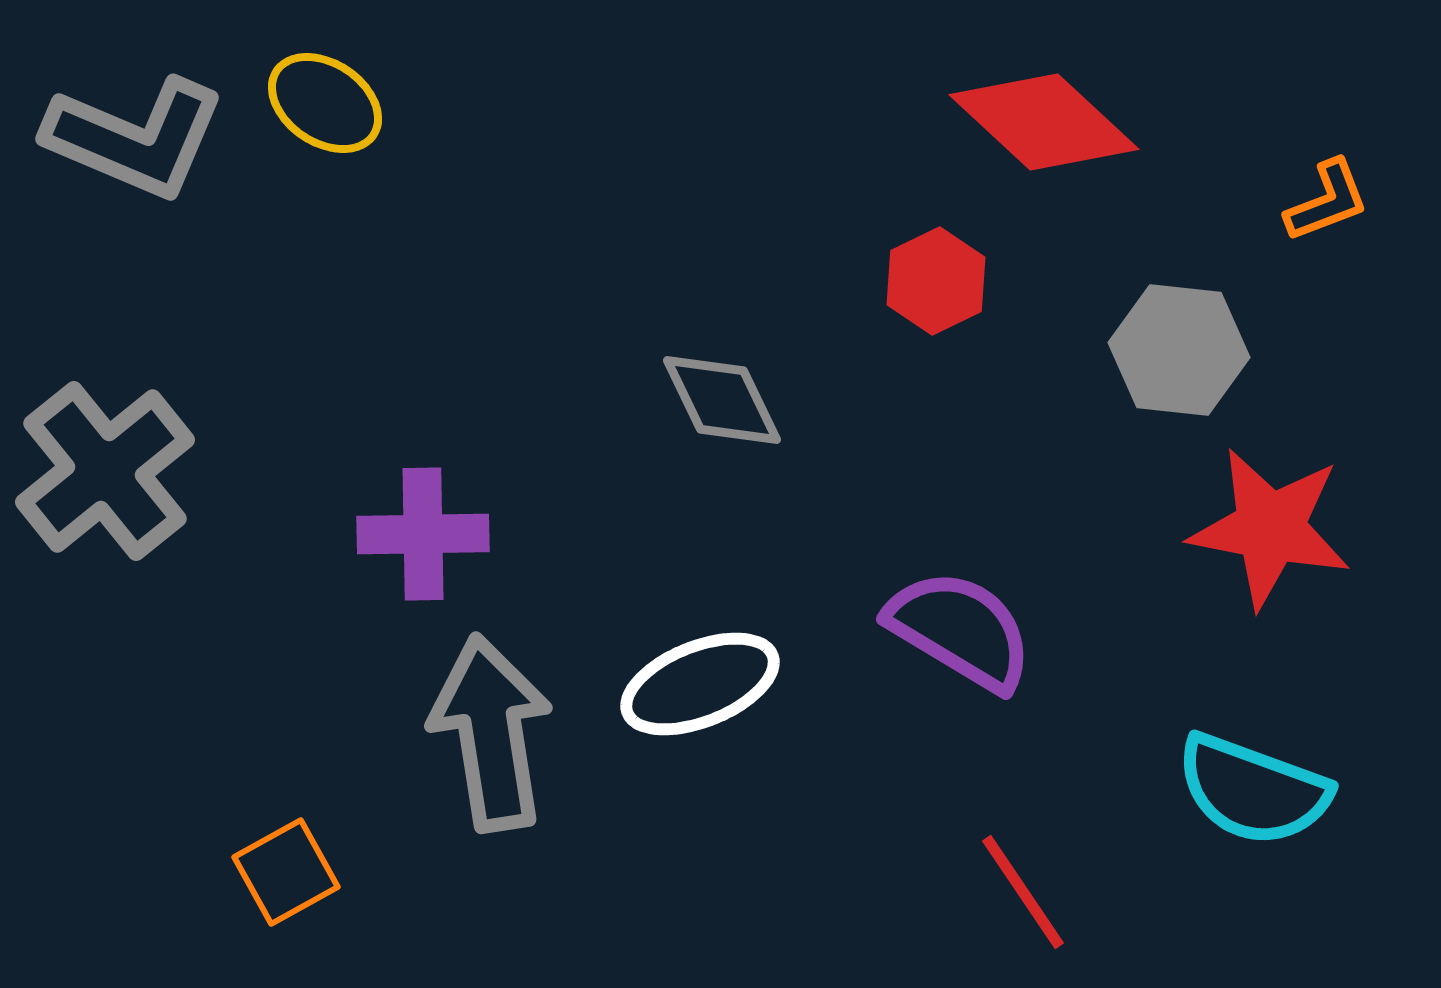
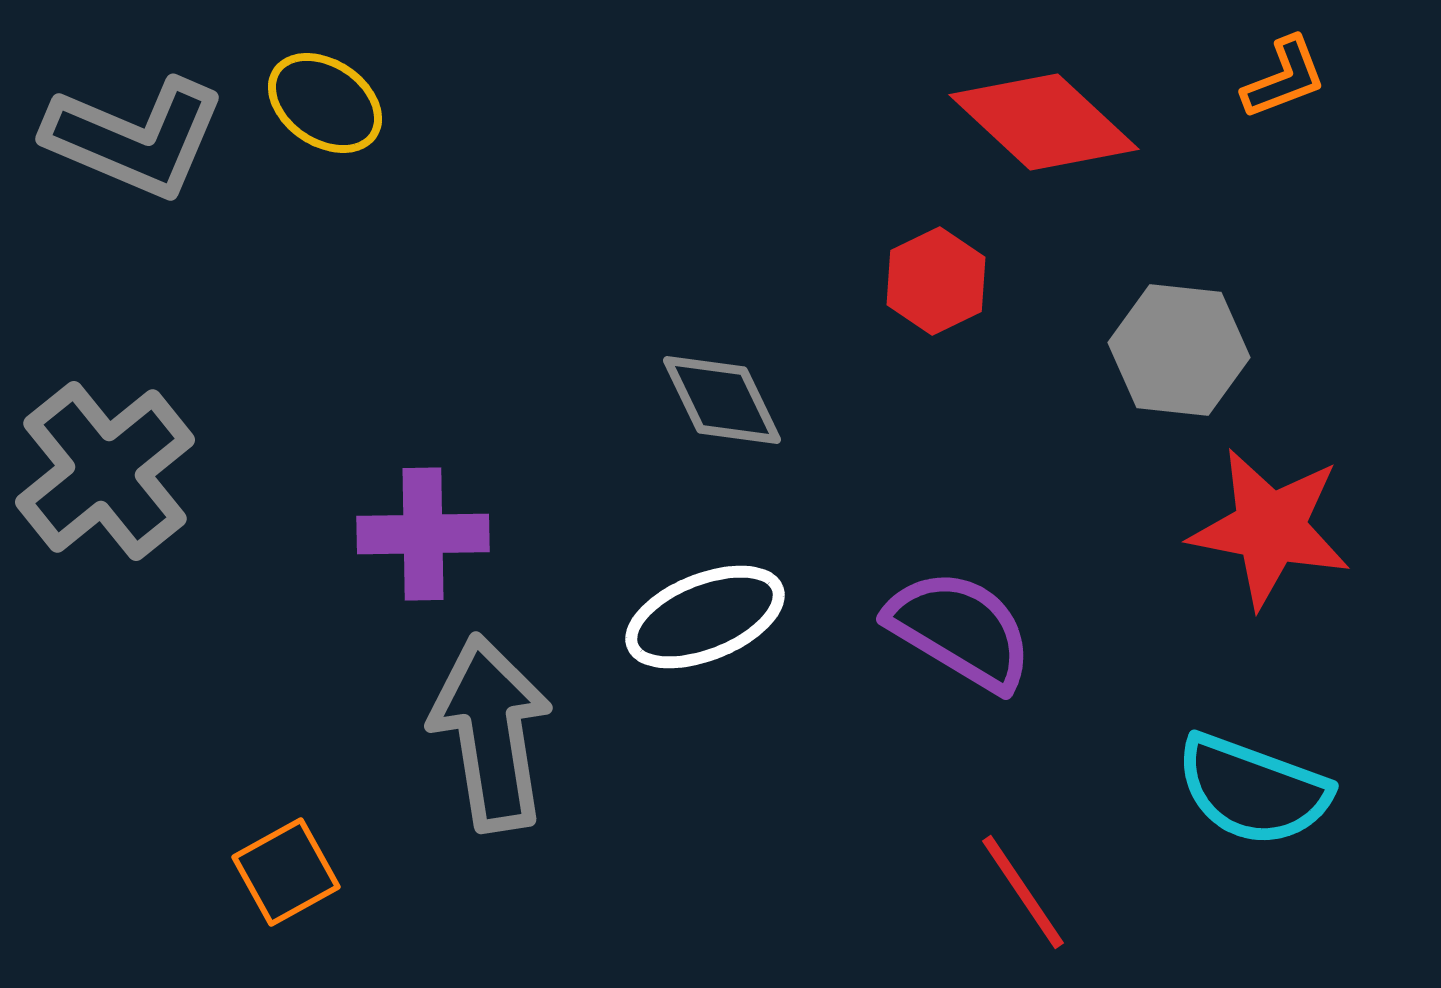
orange L-shape: moved 43 px left, 123 px up
white ellipse: moved 5 px right, 67 px up
